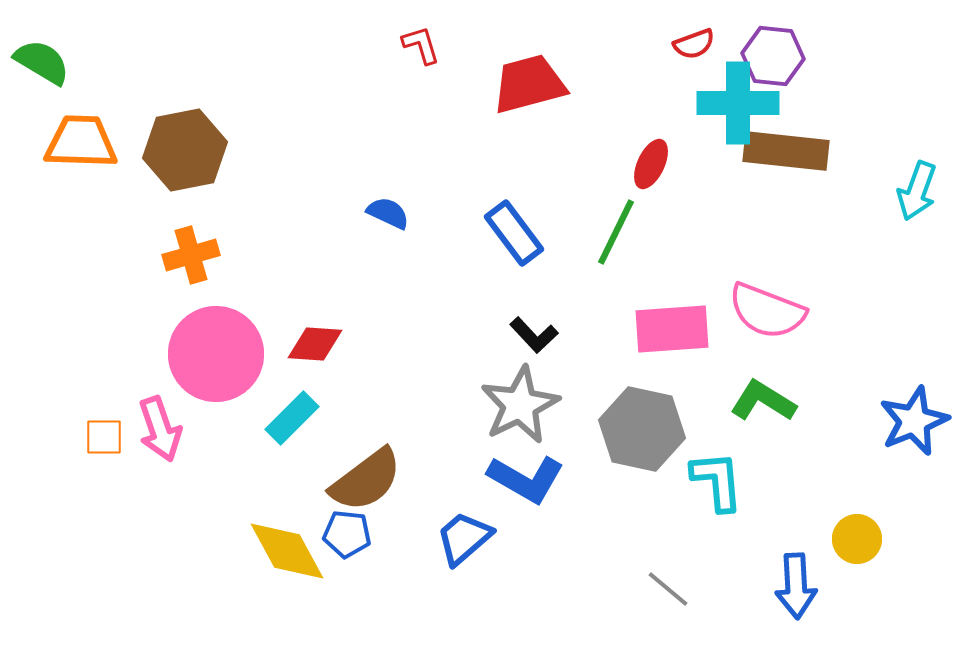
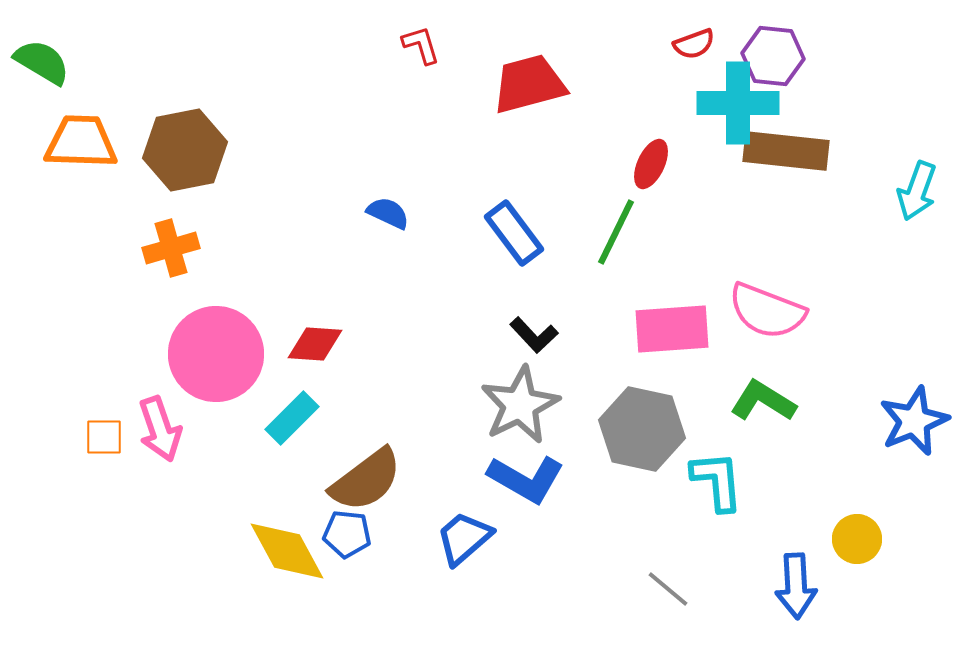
orange cross: moved 20 px left, 7 px up
